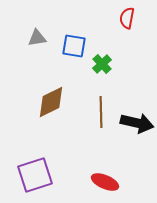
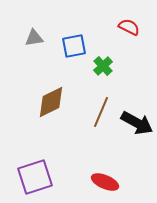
red semicircle: moved 2 px right, 9 px down; rotated 105 degrees clockwise
gray triangle: moved 3 px left
blue square: rotated 20 degrees counterclockwise
green cross: moved 1 px right, 2 px down
brown line: rotated 24 degrees clockwise
black arrow: rotated 16 degrees clockwise
purple square: moved 2 px down
